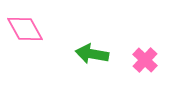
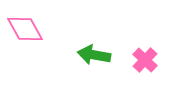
green arrow: moved 2 px right, 1 px down
